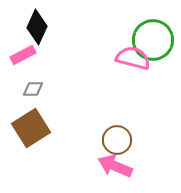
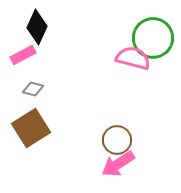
green circle: moved 2 px up
gray diamond: rotated 15 degrees clockwise
pink arrow: moved 3 px right, 2 px up; rotated 56 degrees counterclockwise
